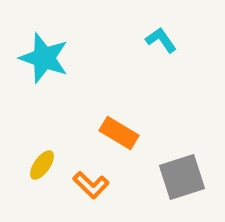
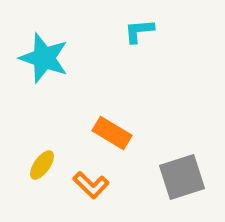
cyan L-shape: moved 22 px left, 9 px up; rotated 60 degrees counterclockwise
orange rectangle: moved 7 px left
